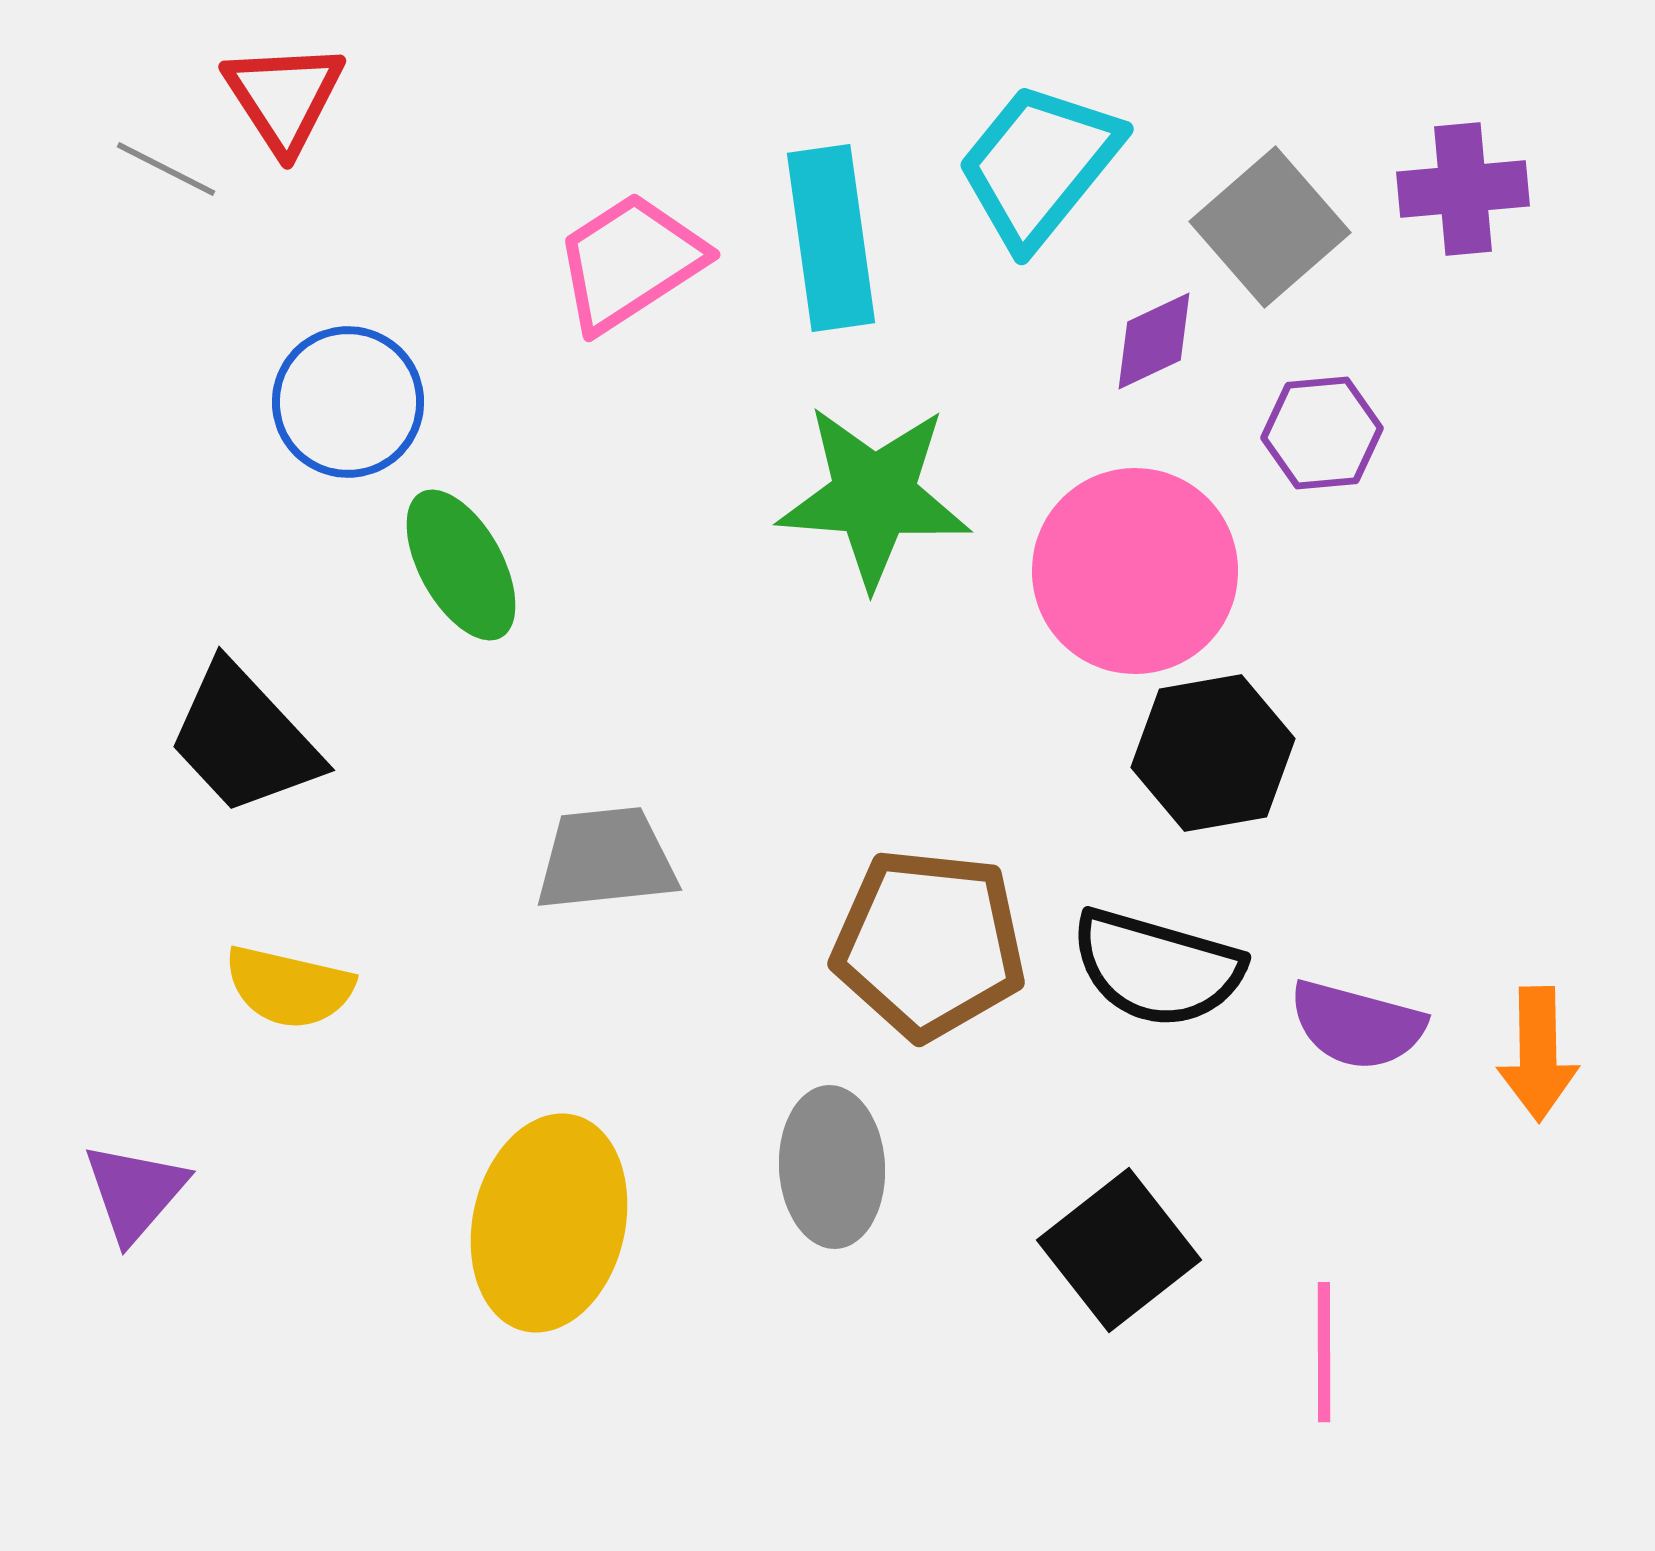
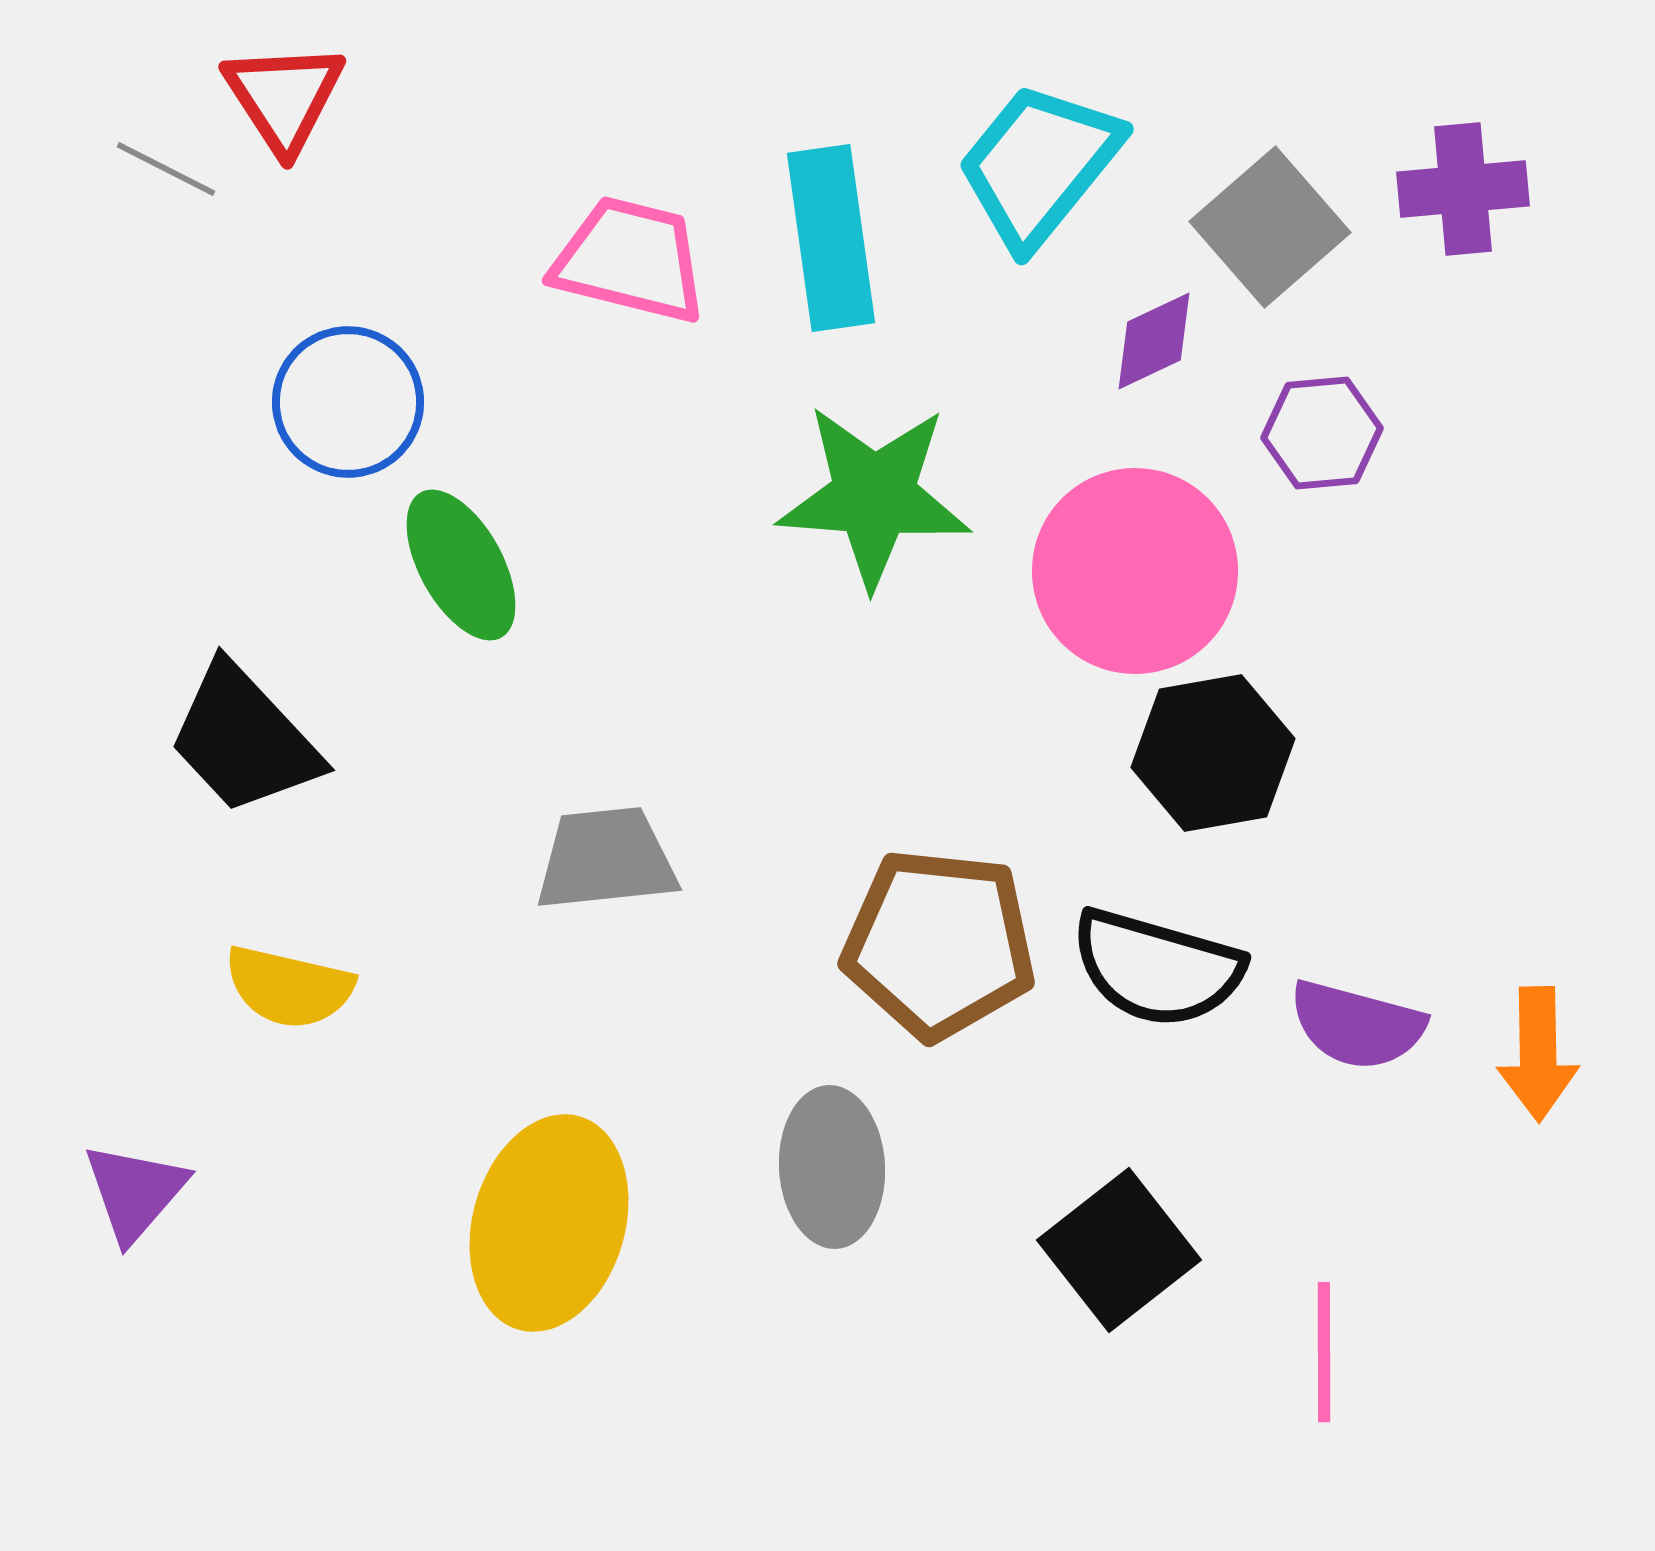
pink trapezoid: moved 2 px up; rotated 47 degrees clockwise
brown pentagon: moved 10 px right
yellow ellipse: rotated 3 degrees clockwise
